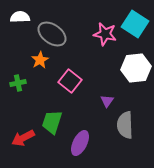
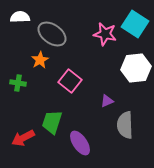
green cross: rotated 21 degrees clockwise
purple triangle: rotated 32 degrees clockwise
purple ellipse: rotated 60 degrees counterclockwise
